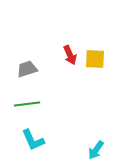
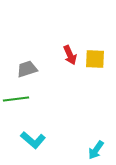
green line: moved 11 px left, 5 px up
cyan L-shape: rotated 25 degrees counterclockwise
